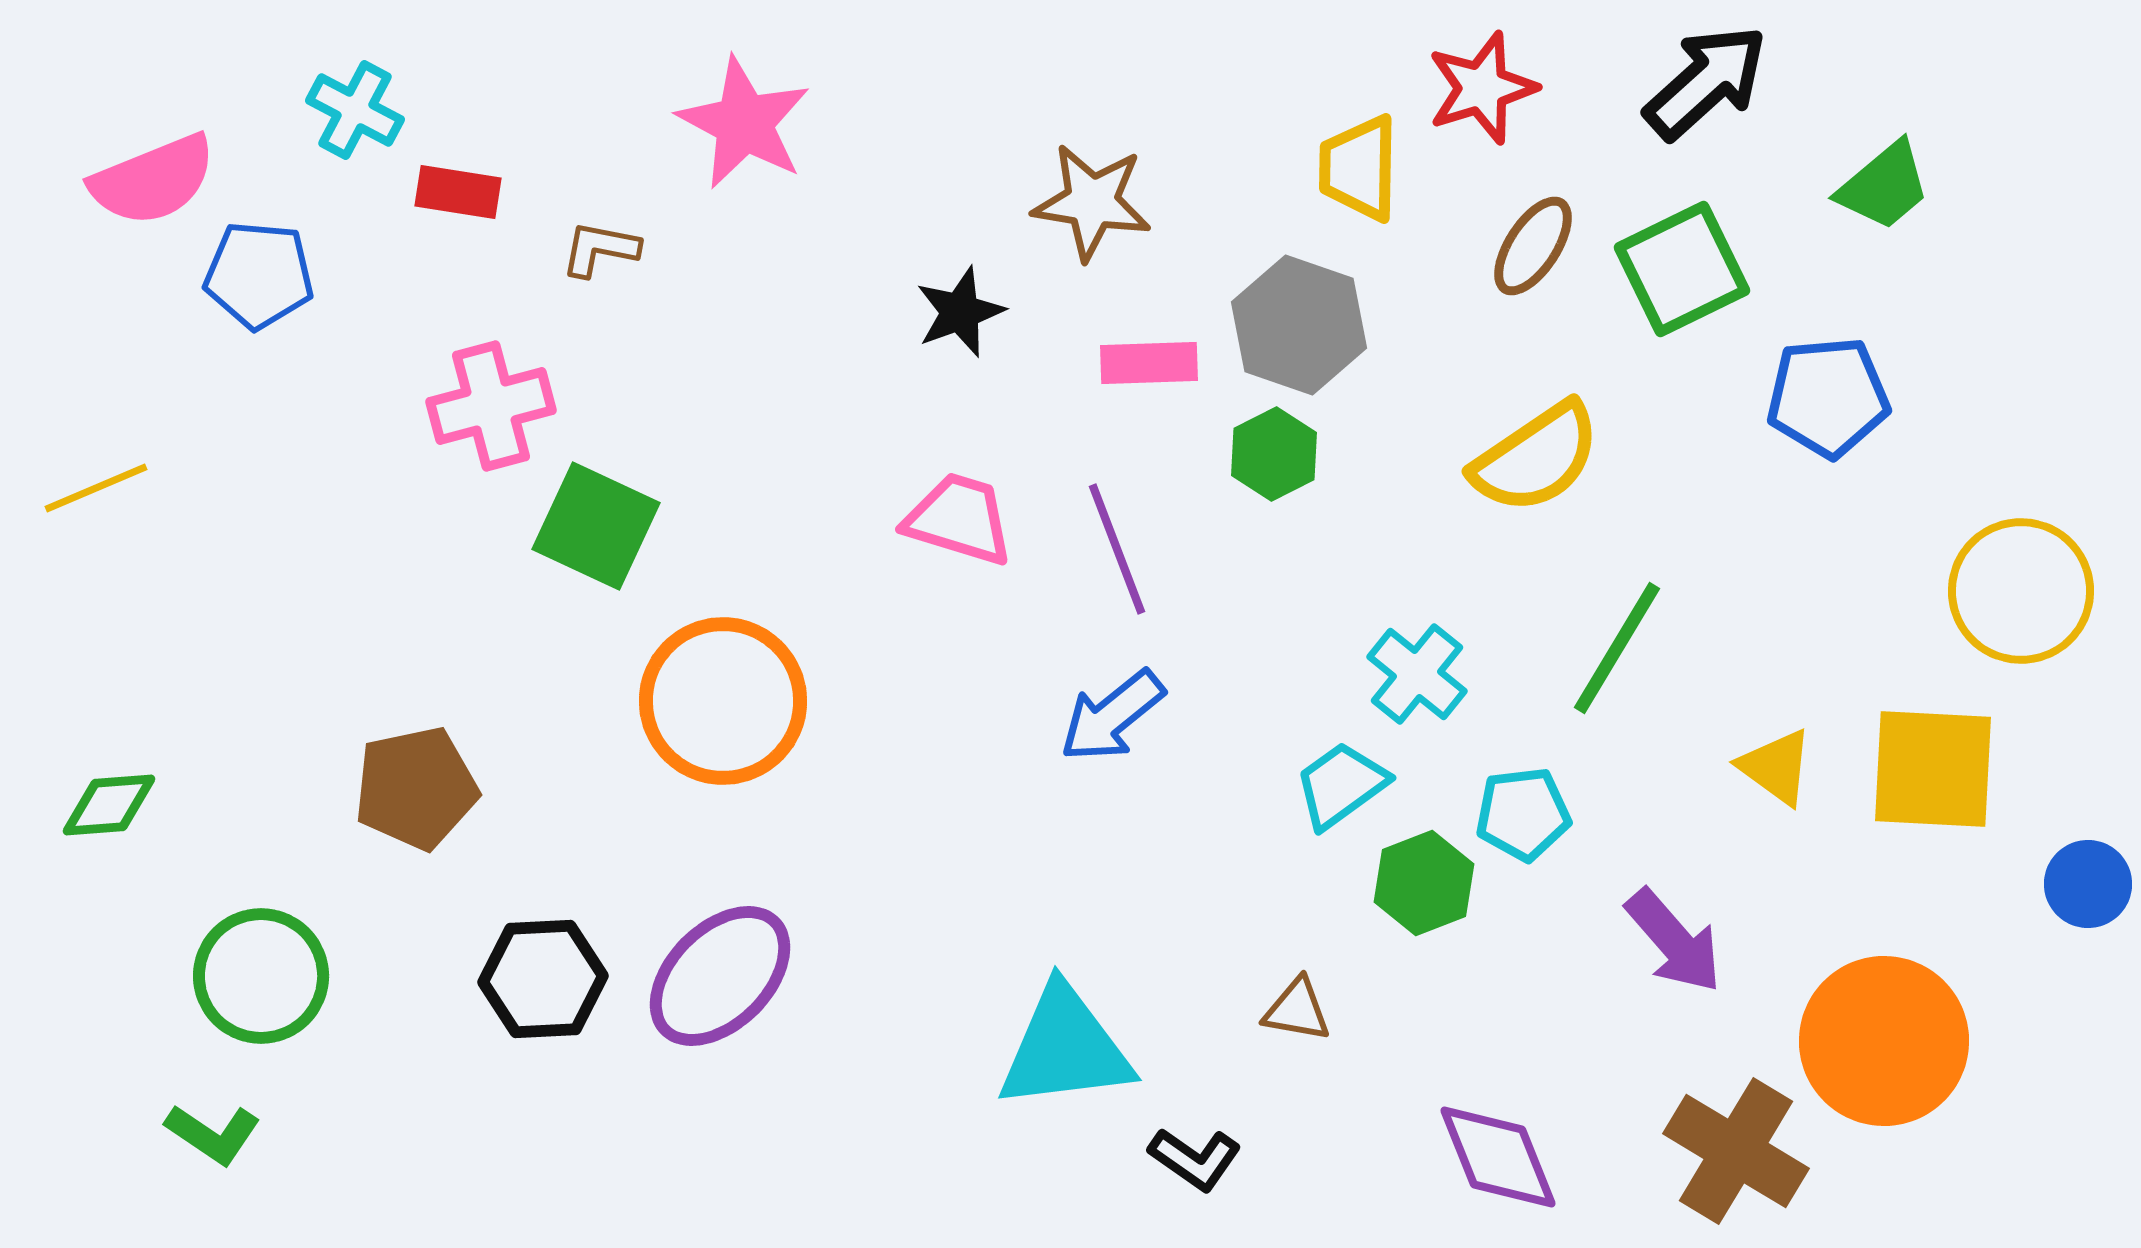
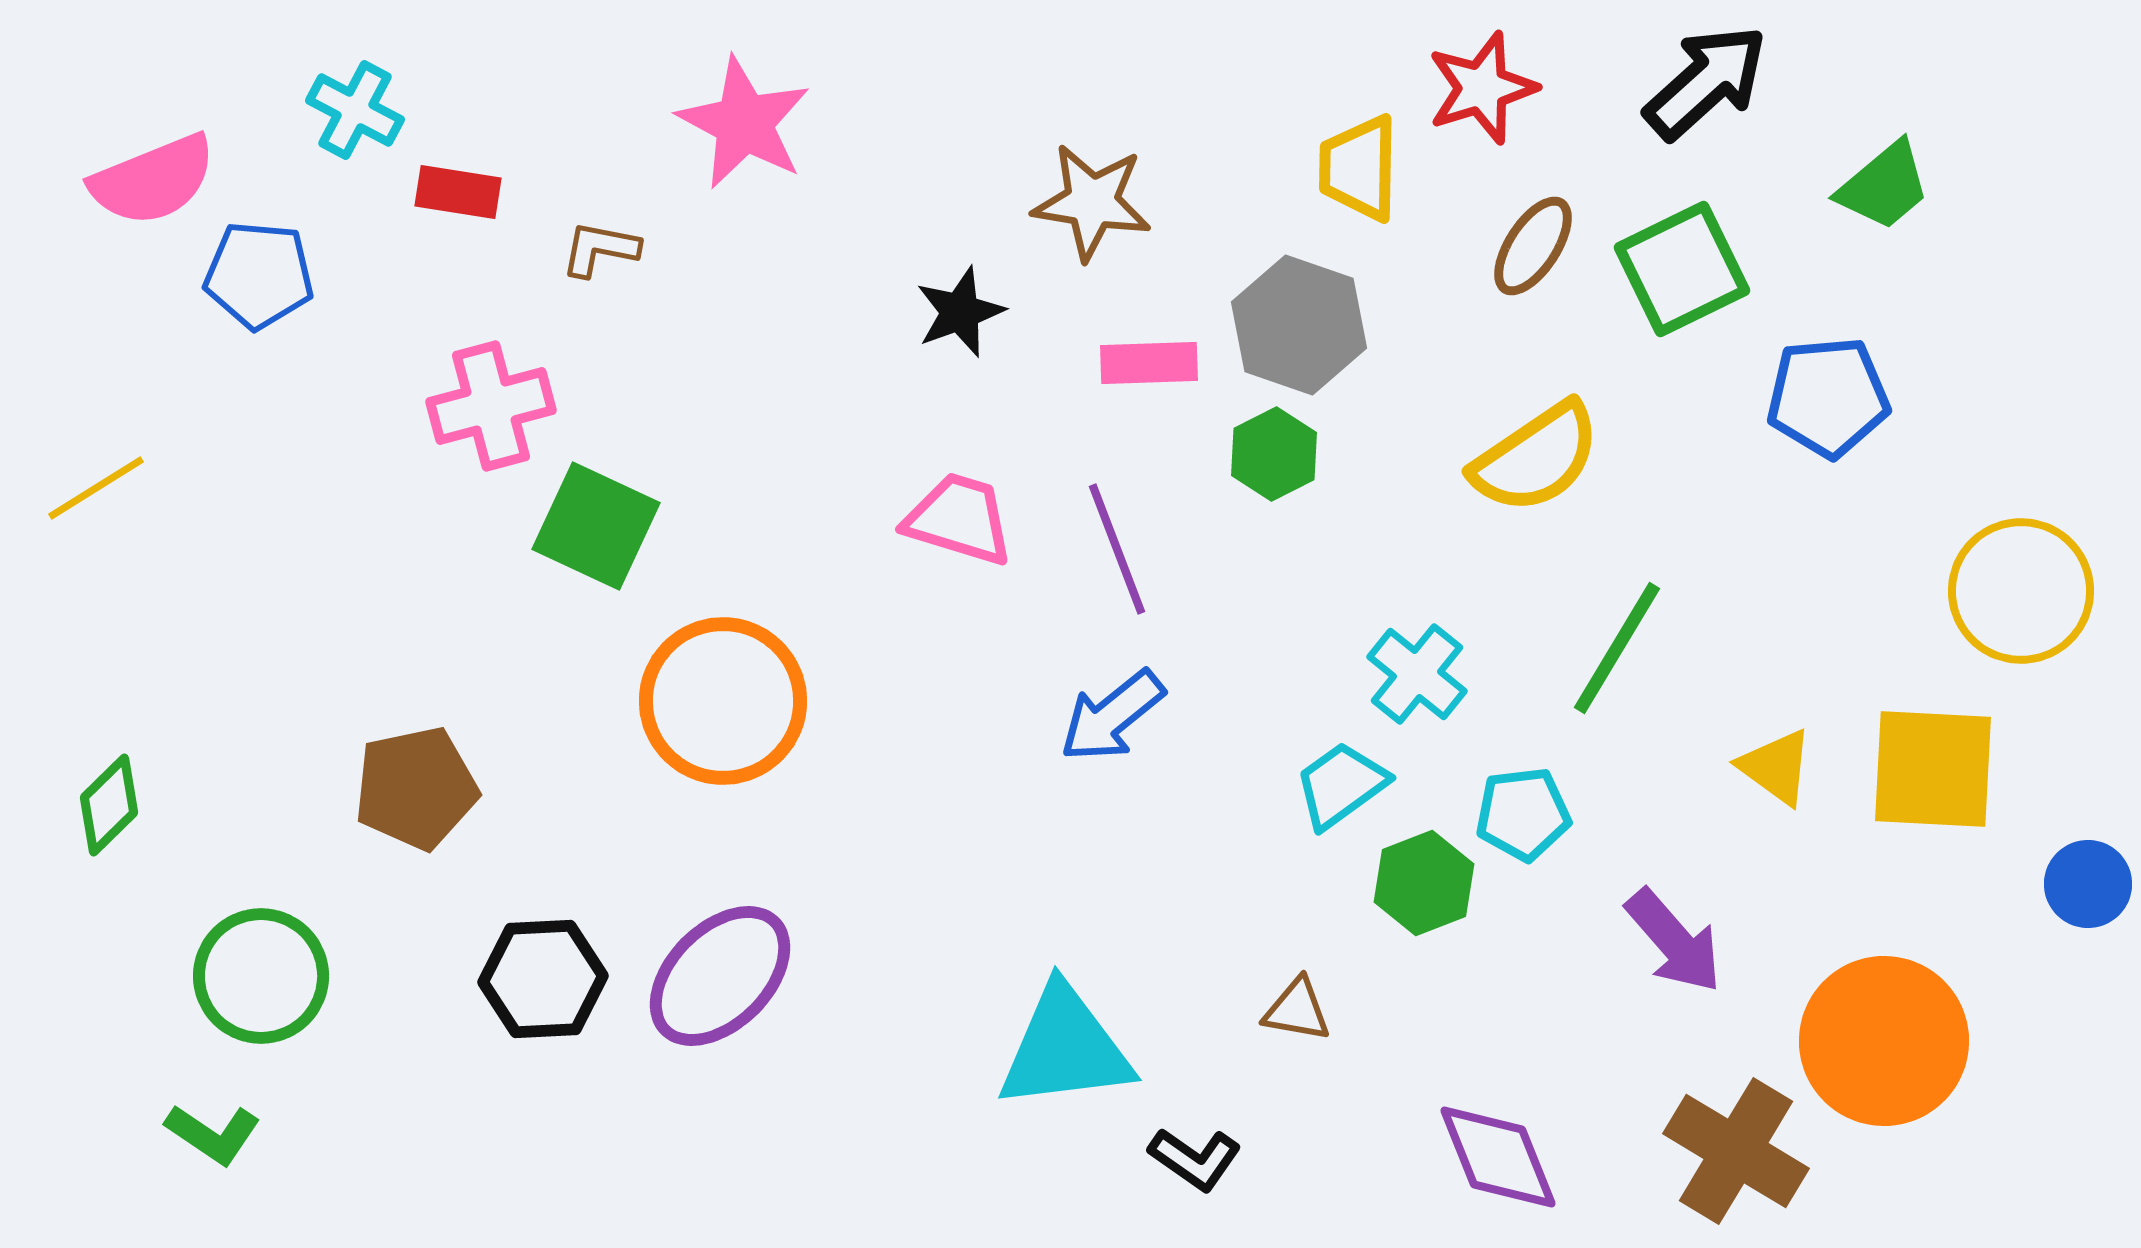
yellow line at (96, 488): rotated 9 degrees counterclockwise
green diamond at (109, 805): rotated 40 degrees counterclockwise
